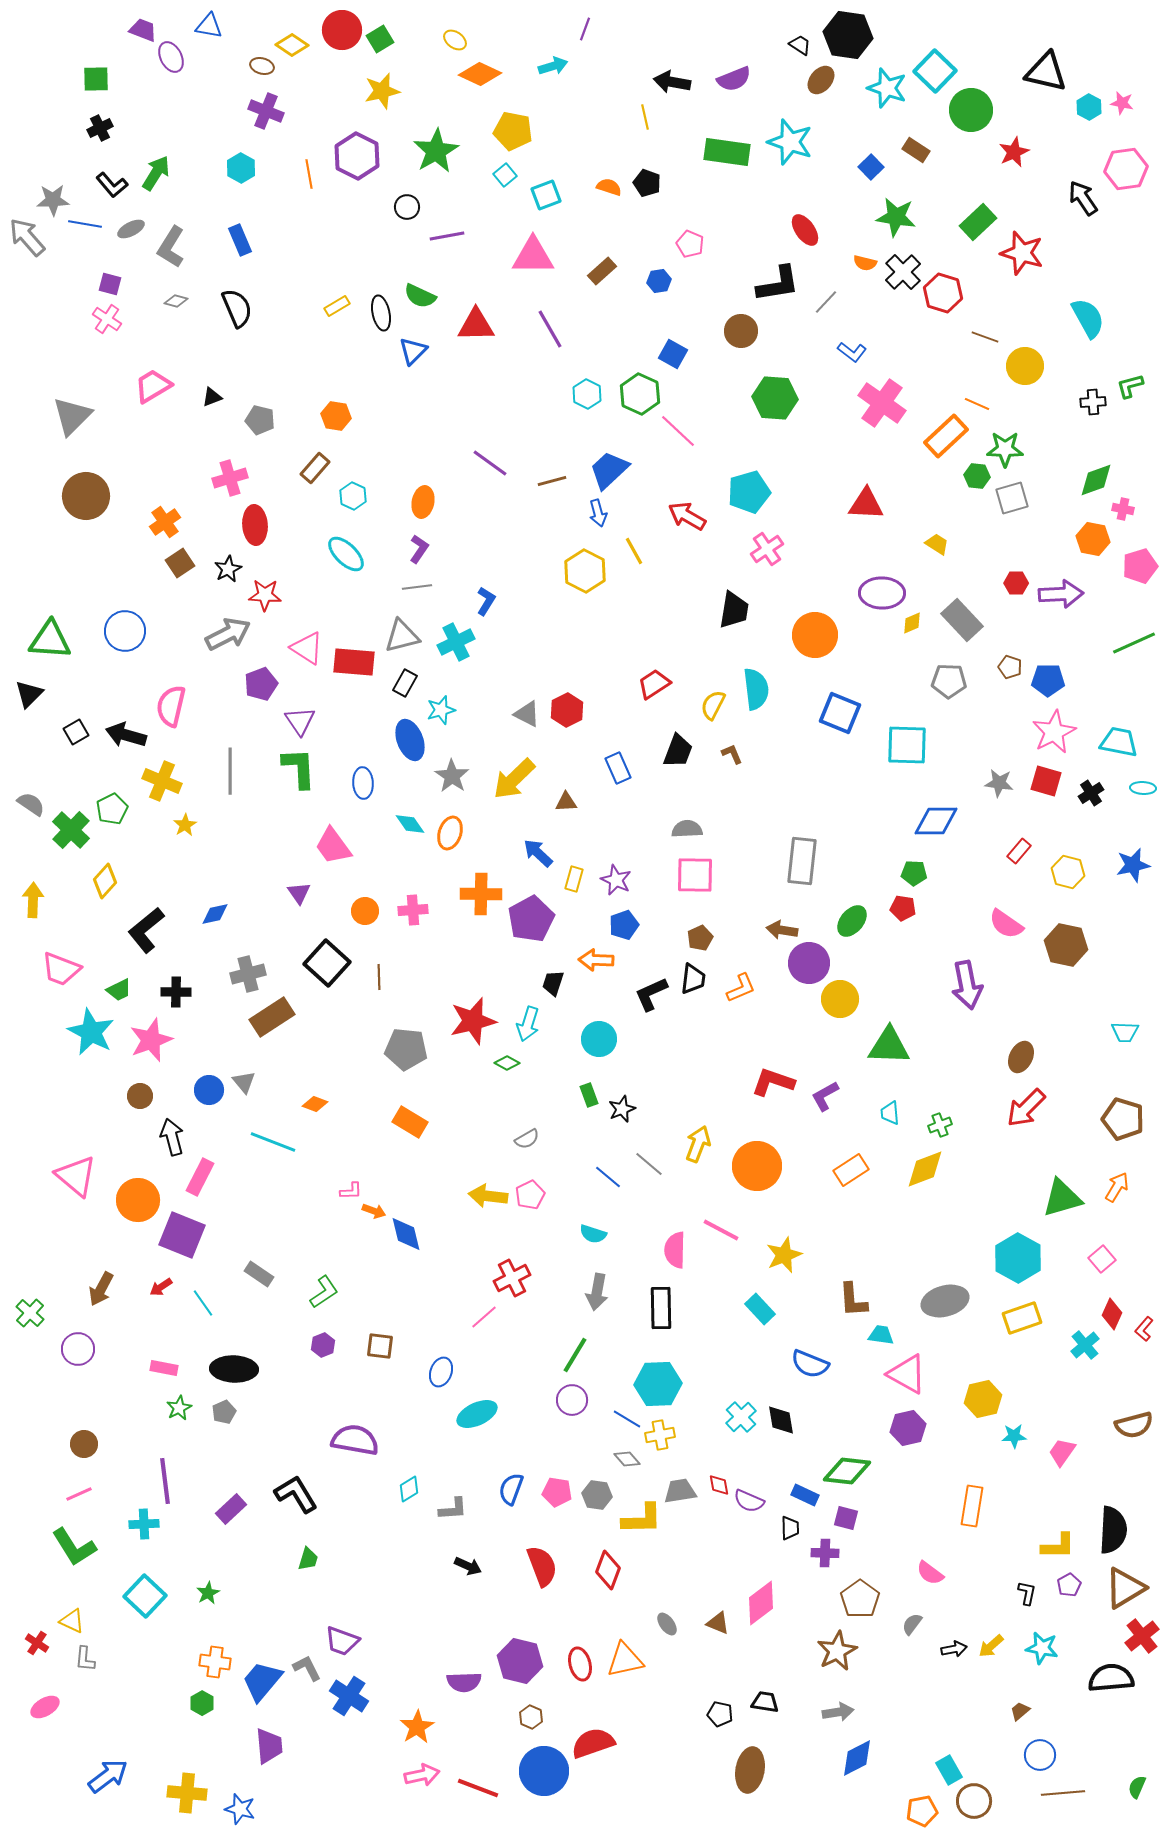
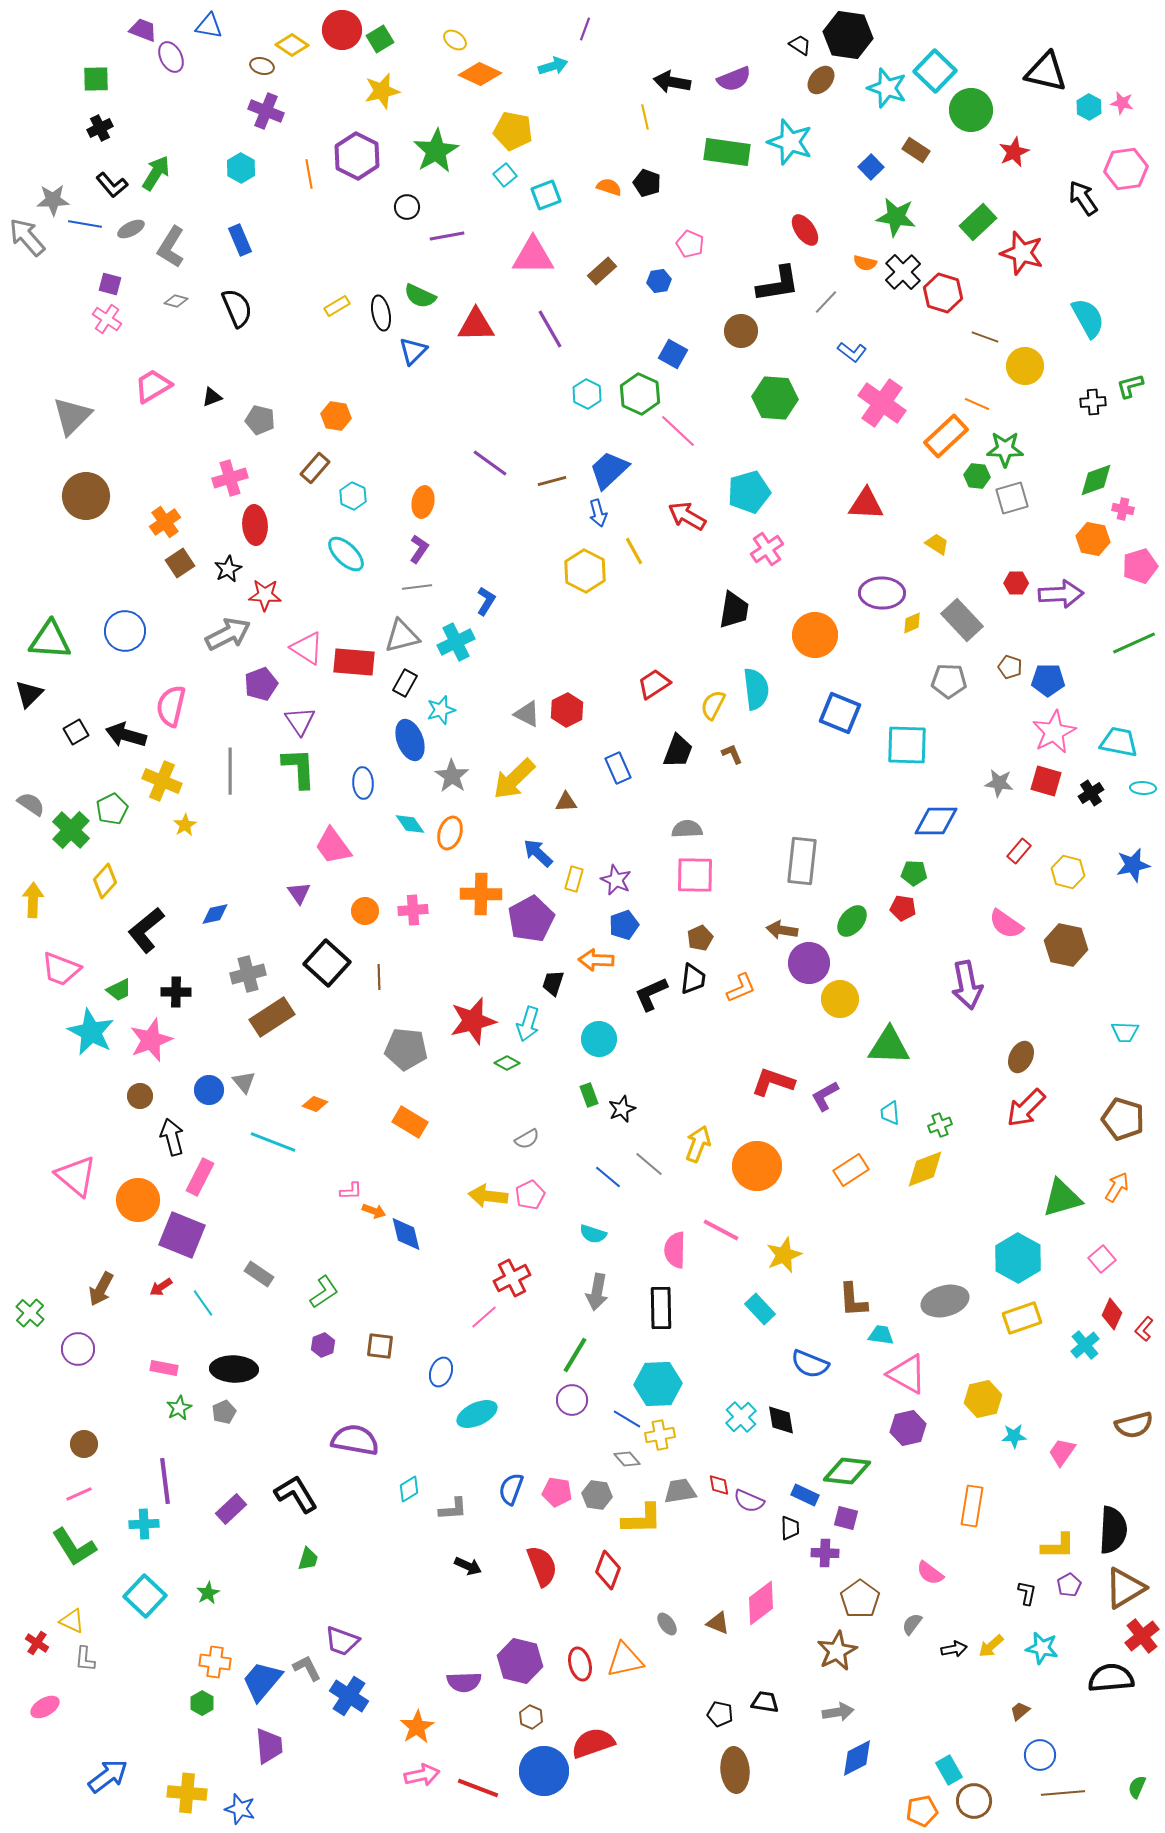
brown ellipse at (750, 1770): moved 15 px left; rotated 15 degrees counterclockwise
